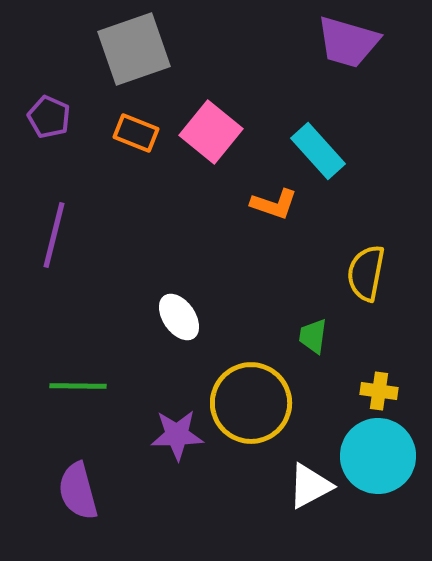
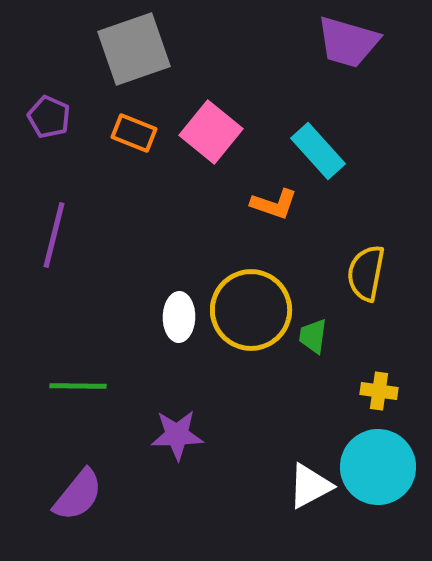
orange rectangle: moved 2 px left
white ellipse: rotated 36 degrees clockwise
yellow circle: moved 93 px up
cyan circle: moved 11 px down
purple semicircle: moved 4 px down; rotated 126 degrees counterclockwise
